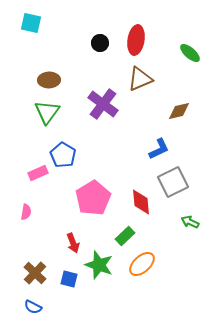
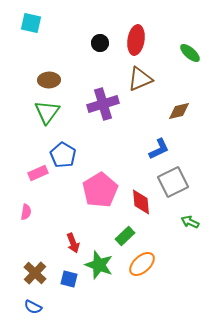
purple cross: rotated 36 degrees clockwise
pink pentagon: moved 7 px right, 8 px up
